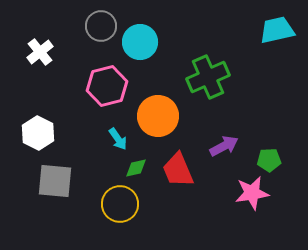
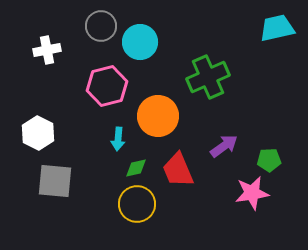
cyan trapezoid: moved 2 px up
white cross: moved 7 px right, 2 px up; rotated 28 degrees clockwise
cyan arrow: rotated 40 degrees clockwise
purple arrow: rotated 8 degrees counterclockwise
yellow circle: moved 17 px right
